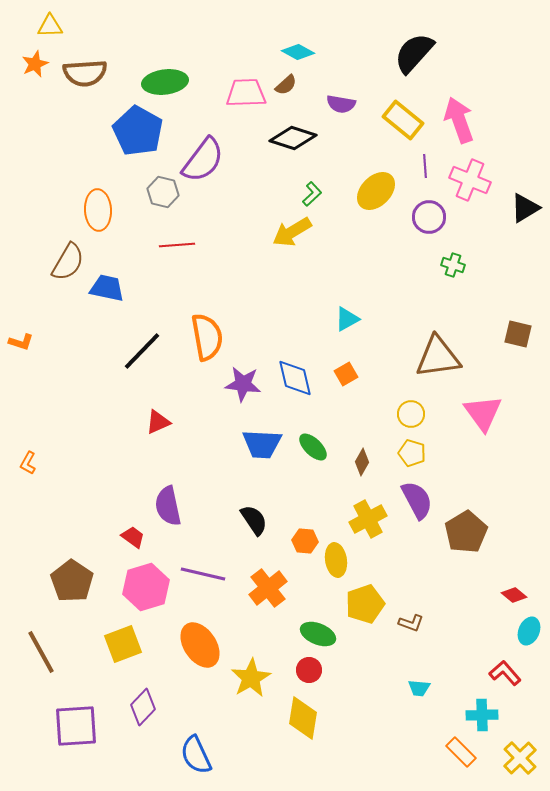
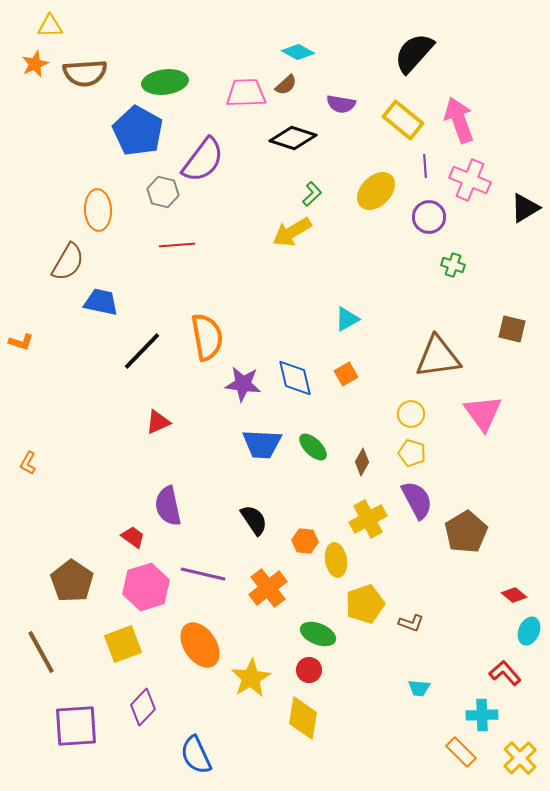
blue trapezoid at (107, 288): moved 6 px left, 14 px down
brown square at (518, 334): moved 6 px left, 5 px up
